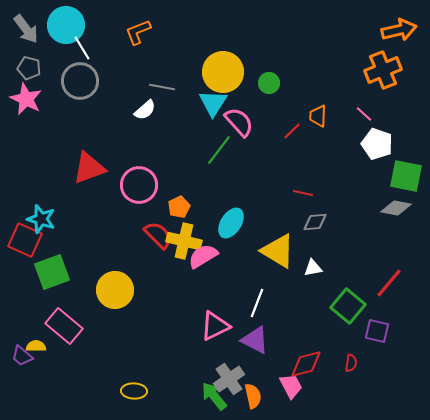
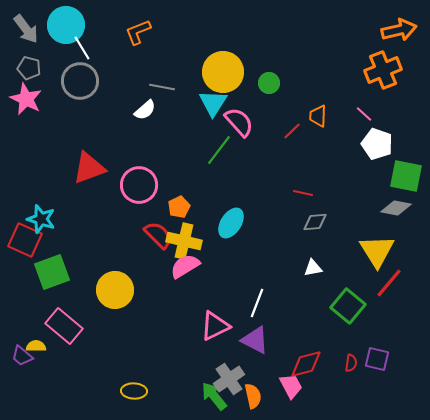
yellow triangle at (278, 251): moved 99 px right; rotated 27 degrees clockwise
pink semicircle at (203, 256): moved 18 px left, 10 px down
purple square at (377, 331): moved 28 px down
